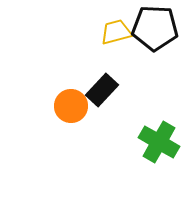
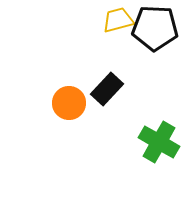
yellow trapezoid: moved 2 px right, 12 px up
black rectangle: moved 5 px right, 1 px up
orange circle: moved 2 px left, 3 px up
